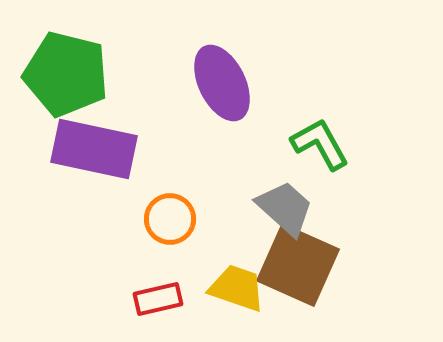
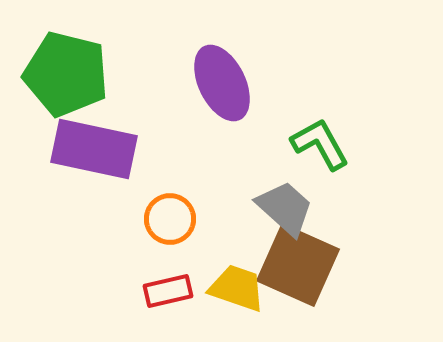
red rectangle: moved 10 px right, 8 px up
